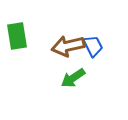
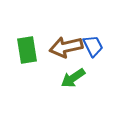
green rectangle: moved 10 px right, 14 px down
brown arrow: moved 2 px left, 1 px down
